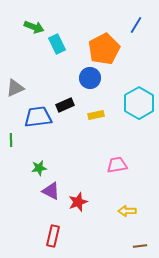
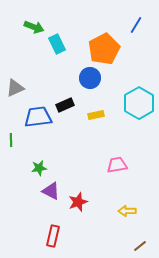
brown line: rotated 32 degrees counterclockwise
